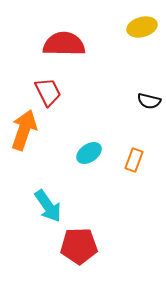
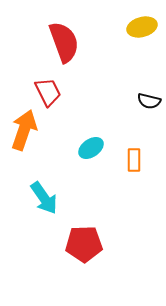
red semicircle: moved 2 px up; rotated 69 degrees clockwise
cyan ellipse: moved 2 px right, 5 px up
orange rectangle: rotated 20 degrees counterclockwise
cyan arrow: moved 4 px left, 8 px up
red pentagon: moved 5 px right, 2 px up
